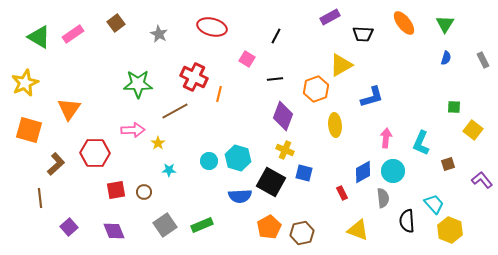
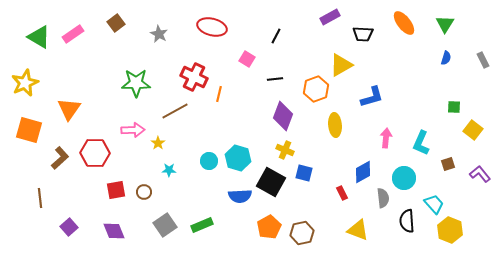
green star at (138, 84): moved 2 px left, 1 px up
brown L-shape at (56, 164): moved 4 px right, 6 px up
cyan circle at (393, 171): moved 11 px right, 7 px down
purple L-shape at (482, 180): moved 2 px left, 6 px up
